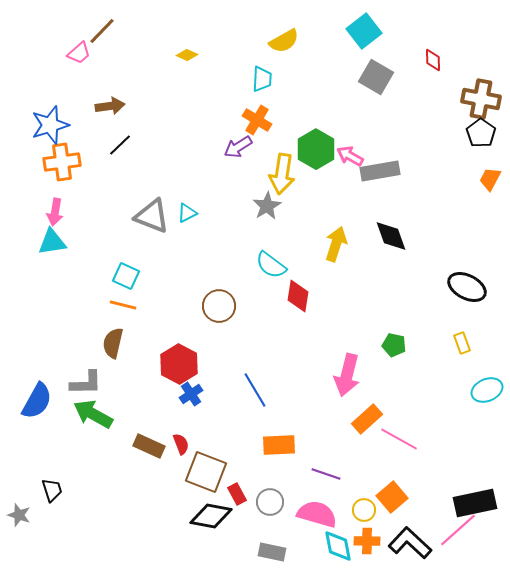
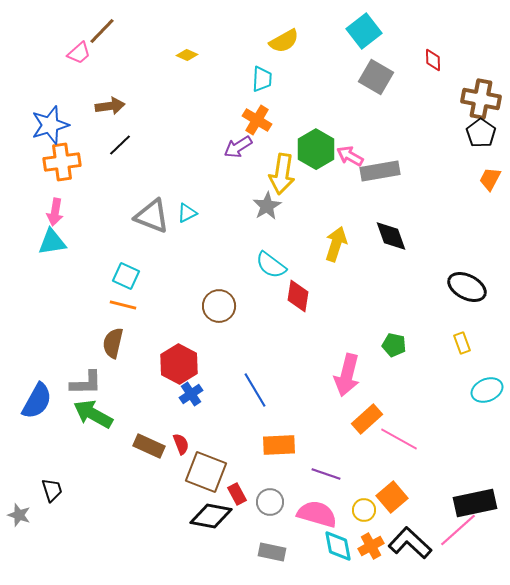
orange cross at (367, 541): moved 4 px right, 5 px down; rotated 30 degrees counterclockwise
